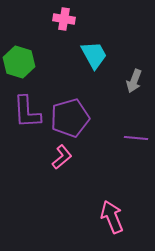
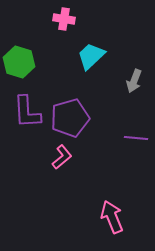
cyan trapezoid: moved 3 px left, 1 px down; rotated 104 degrees counterclockwise
